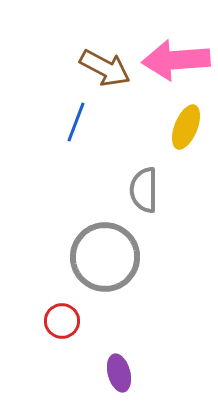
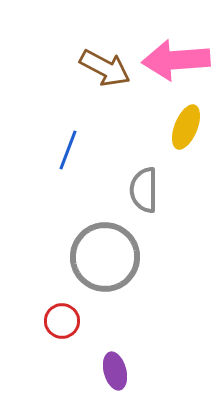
blue line: moved 8 px left, 28 px down
purple ellipse: moved 4 px left, 2 px up
